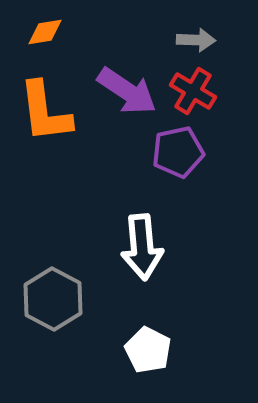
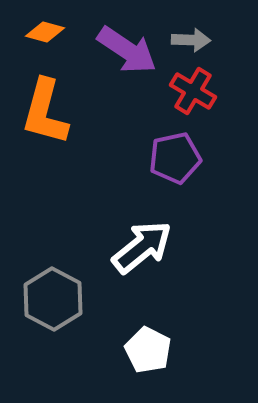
orange diamond: rotated 24 degrees clockwise
gray arrow: moved 5 px left
purple arrow: moved 41 px up
orange L-shape: rotated 22 degrees clockwise
purple pentagon: moved 3 px left, 6 px down
white arrow: rotated 124 degrees counterclockwise
